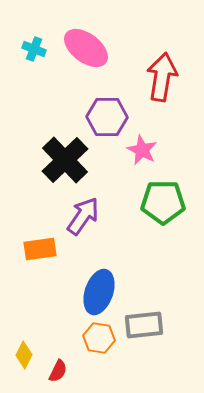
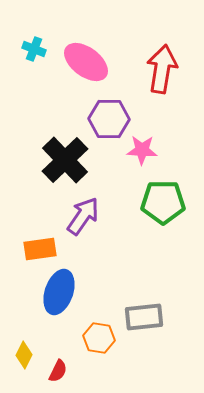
pink ellipse: moved 14 px down
red arrow: moved 8 px up
purple hexagon: moved 2 px right, 2 px down
pink star: rotated 24 degrees counterclockwise
blue ellipse: moved 40 px left
gray rectangle: moved 8 px up
